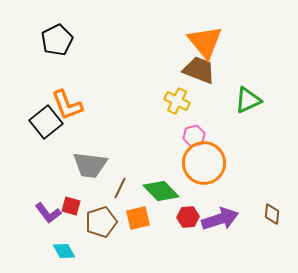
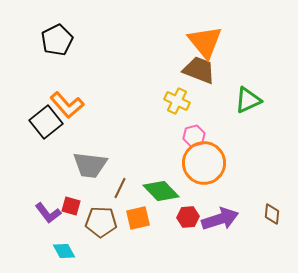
orange L-shape: rotated 20 degrees counterclockwise
brown pentagon: rotated 20 degrees clockwise
